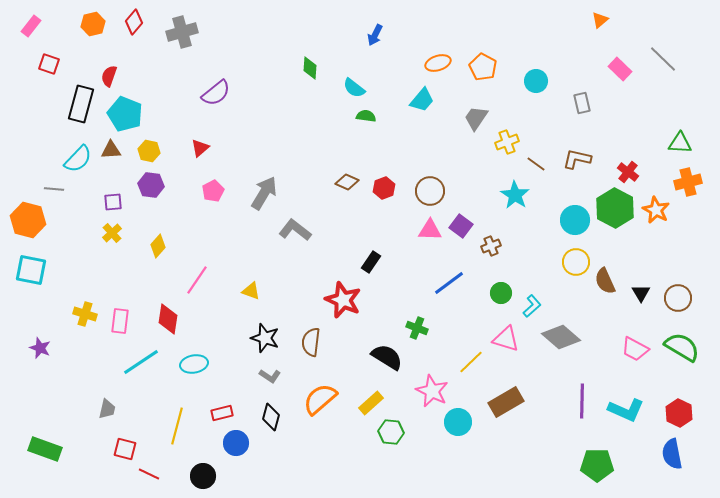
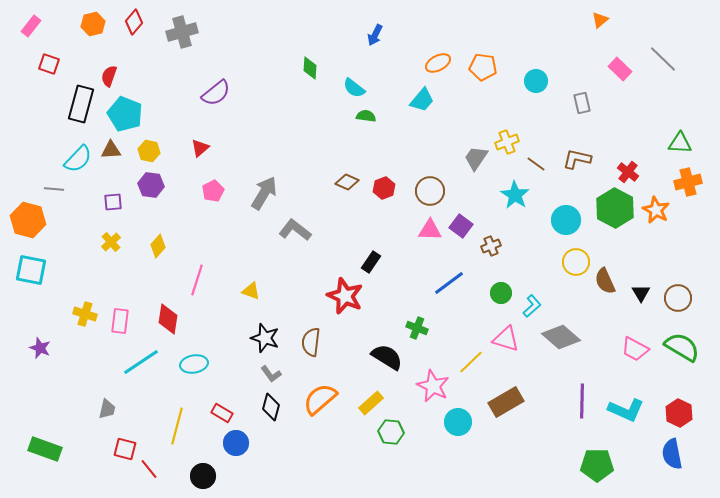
orange ellipse at (438, 63): rotated 10 degrees counterclockwise
orange pentagon at (483, 67): rotated 20 degrees counterclockwise
gray trapezoid at (476, 118): moved 40 px down
cyan circle at (575, 220): moved 9 px left
yellow cross at (112, 233): moved 1 px left, 9 px down
pink line at (197, 280): rotated 16 degrees counterclockwise
red star at (343, 300): moved 2 px right, 4 px up
gray L-shape at (270, 376): moved 1 px right, 2 px up; rotated 20 degrees clockwise
pink star at (432, 391): moved 1 px right, 5 px up
red rectangle at (222, 413): rotated 45 degrees clockwise
black diamond at (271, 417): moved 10 px up
red line at (149, 474): moved 5 px up; rotated 25 degrees clockwise
